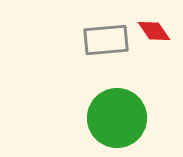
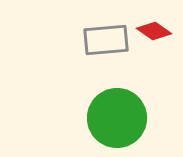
red diamond: rotated 20 degrees counterclockwise
